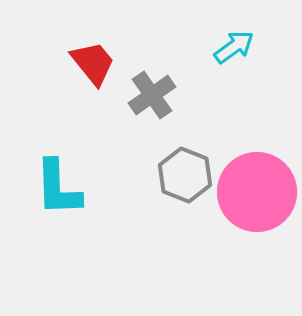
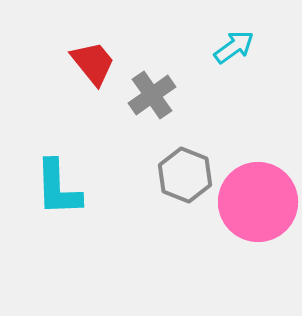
pink circle: moved 1 px right, 10 px down
